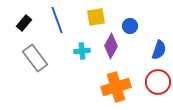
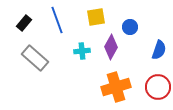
blue circle: moved 1 px down
purple diamond: moved 1 px down
gray rectangle: rotated 12 degrees counterclockwise
red circle: moved 5 px down
